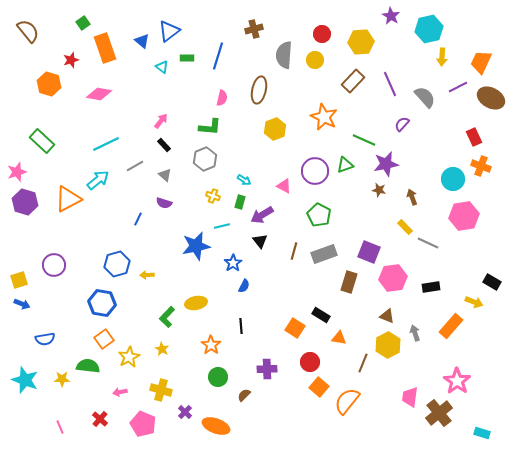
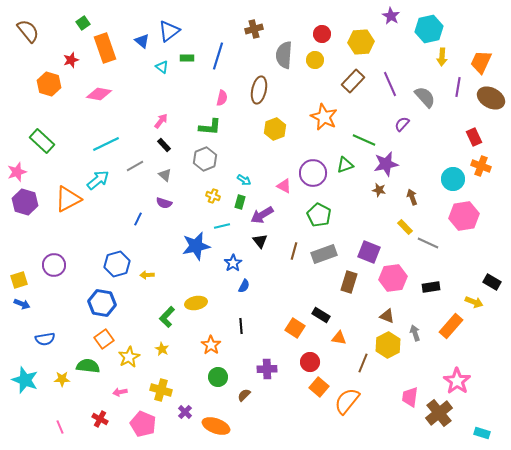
purple line at (458, 87): rotated 54 degrees counterclockwise
purple circle at (315, 171): moved 2 px left, 2 px down
red cross at (100, 419): rotated 14 degrees counterclockwise
